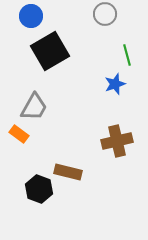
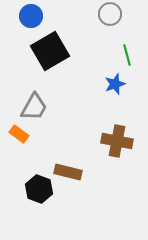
gray circle: moved 5 px right
brown cross: rotated 24 degrees clockwise
